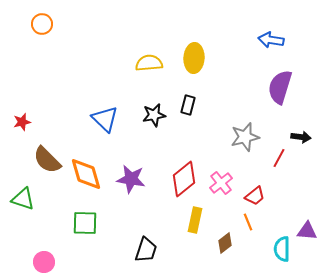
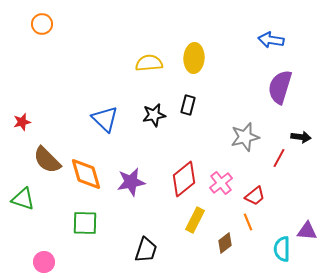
purple star: moved 3 px down; rotated 20 degrees counterclockwise
yellow rectangle: rotated 15 degrees clockwise
